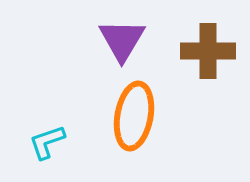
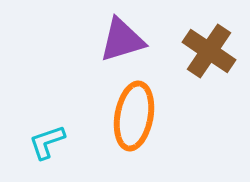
purple triangle: rotated 42 degrees clockwise
brown cross: moved 1 px right; rotated 34 degrees clockwise
